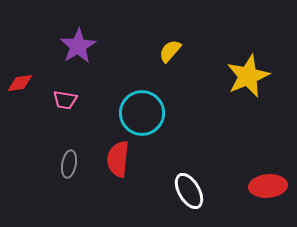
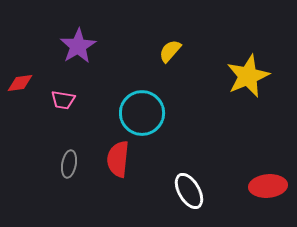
pink trapezoid: moved 2 px left
